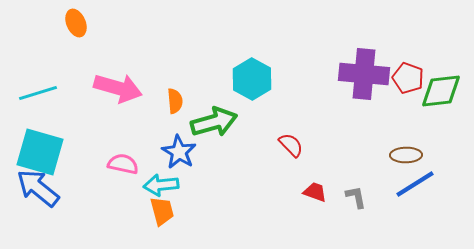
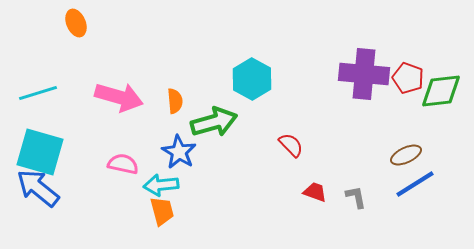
pink arrow: moved 1 px right, 9 px down
brown ellipse: rotated 24 degrees counterclockwise
